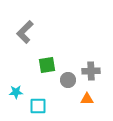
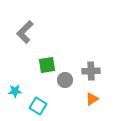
gray circle: moved 3 px left
cyan star: moved 1 px left, 1 px up
orange triangle: moved 5 px right; rotated 32 degrees counterclockwise
cyan square: rotated 30 degrees clockwise
